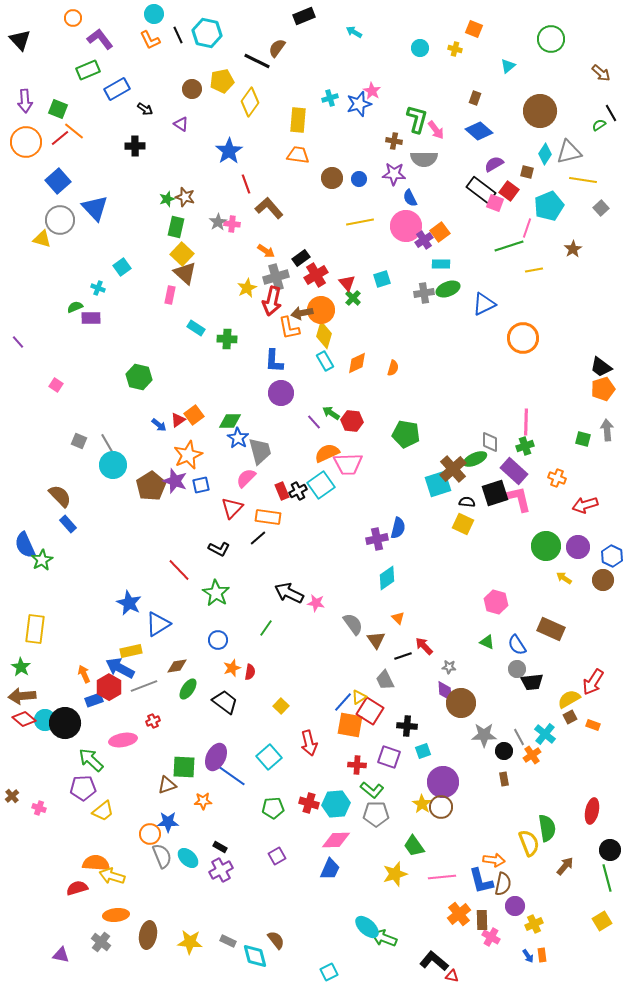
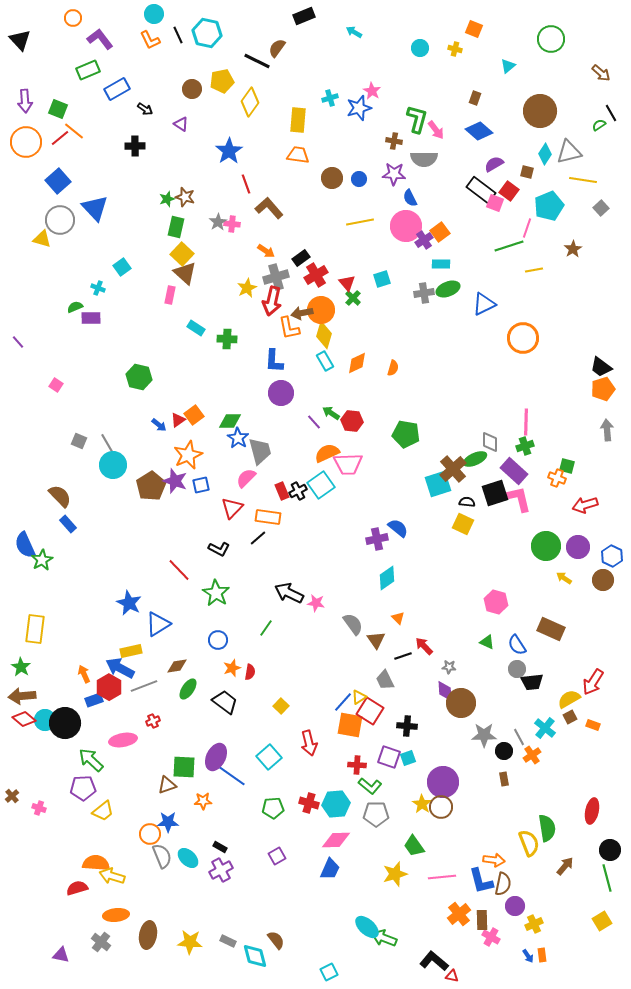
blue star at (359, 104): moved 4 px down
green square at (583, 439): moved 16 px left, 27 px down
blue semicircle at (398, 528): rotated 65 degrees counterclockwise
cyan cross at (545, 734): moved 6 px up
cyan square at (423, 751): moved 15 px left, 7 px down
green L-shape at (372, 790): moved 2 px left, 4 px up
